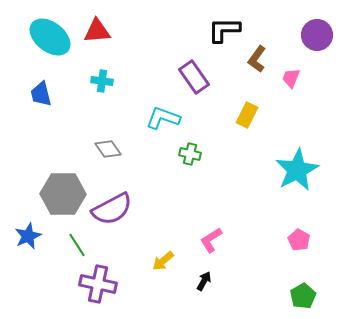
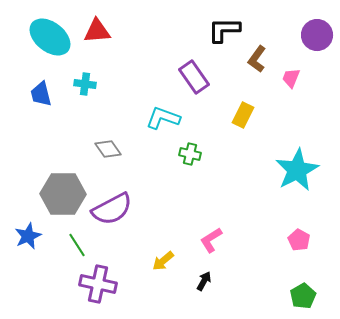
cyan cross: moved 17 px left, 3 px down
yellow rectangle: moved 4 px left
